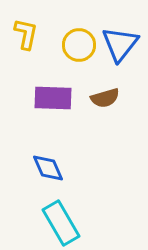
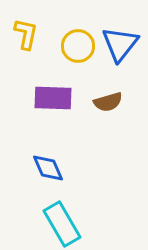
yellow circle: moved 1 px left, 1 px down
brown semicircle: moved 3 px right, 4 px down
cyan rectangle: moved 1 px right, 1 px down
